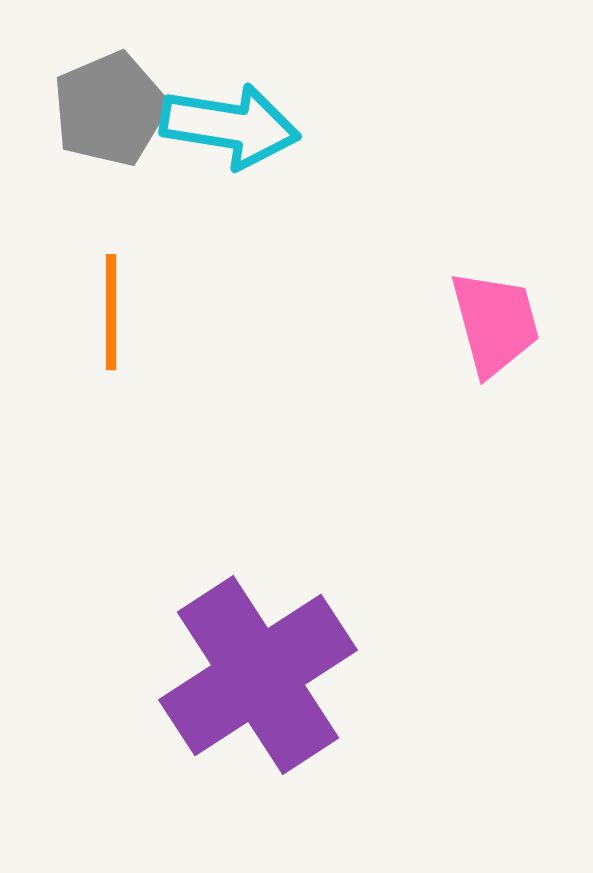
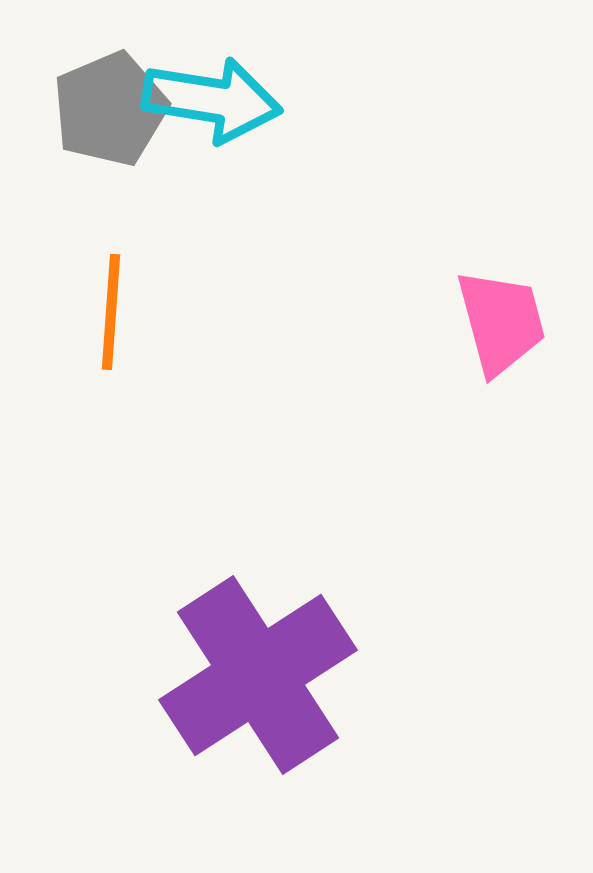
cyan arrow: moved 18 px left, 26 px up
orange line: rotated 4 degrees clockwise
pink trapezoid: moved 6 px right, 1 px up
